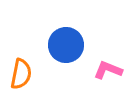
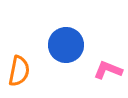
orange semicircle: moved 2 px left, 3 px up
